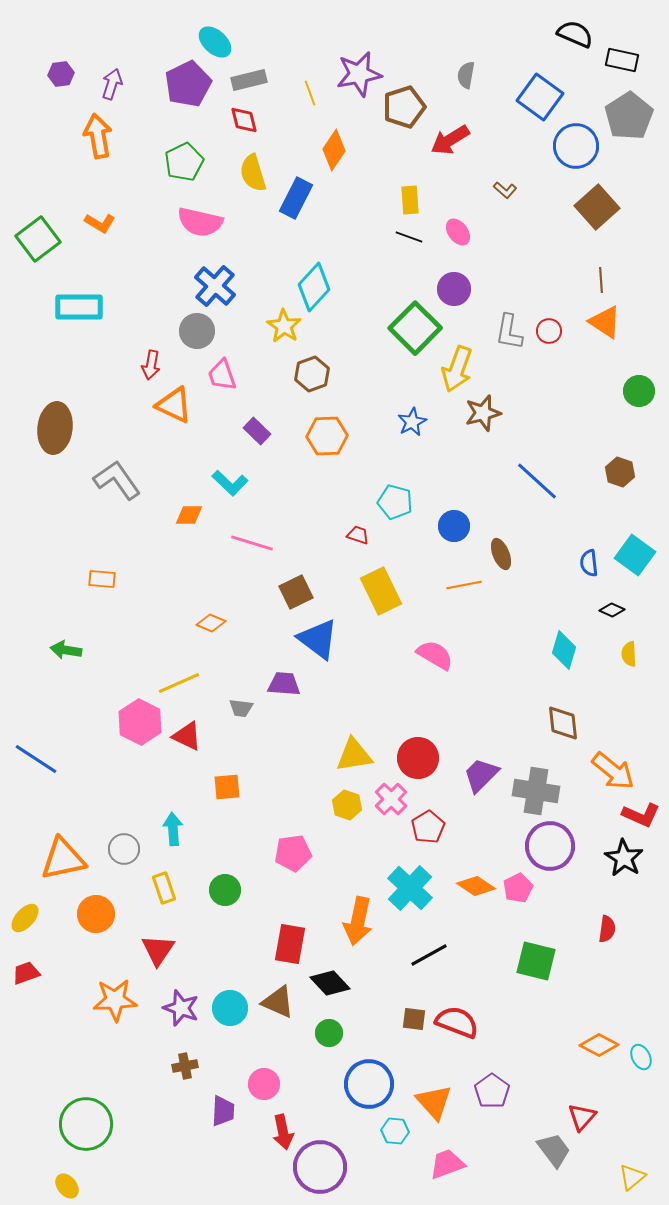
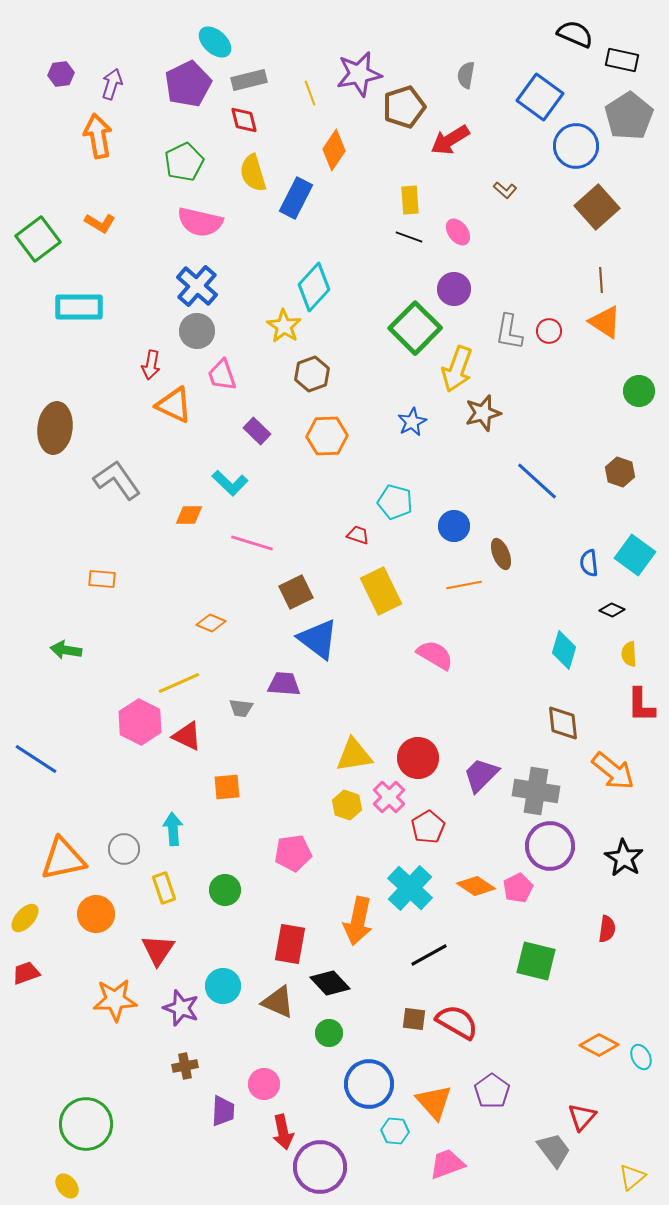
blue cross at (215, 286): moved 18 px left
pink cross at (391, 799): moved 2 px left, 2 px up
red L-shape at (641, 815): moved 110 px up; rotated 66 degrees clockwise
cyan circle at (230, 1008): moved 7 px left, 22 px up
red semicircle at (457, 1022): rotated 9 degrees clockwise
